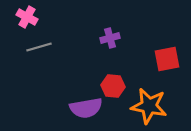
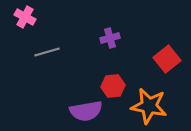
pink cross: moved 2 px left
gray line: moved 8 px right, 5 px down
red square: rotated 28 degrees counterclockwise
red hexagon: rotated 10 degrees counterclockwise
purple semicircle: moved 3 px down
